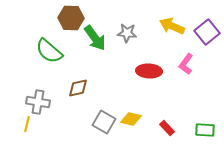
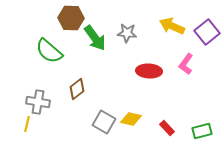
brown diamond: moved 1 px left, 1 px down; rotated 25 degrees counterclockwise
green rectangle: moved 3 px left, 1 px down; rotated 18 degrees counterclockwise
